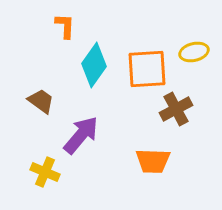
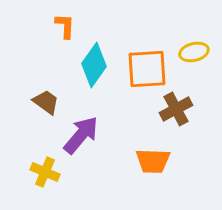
brown trapezoid: moved 5 px right, 1 px down
